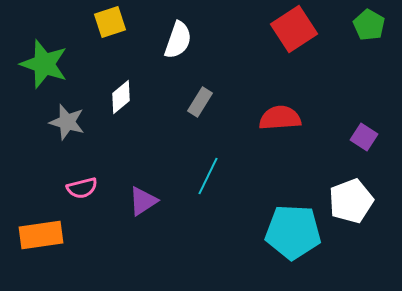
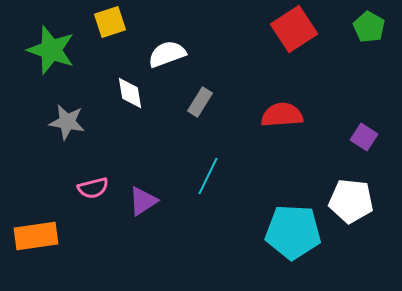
green pentagon: moved 2 px down
white semicircle: moved 11 px left, 14 px down; rotated 129 degrees counterclockwise
green star: moved 7 px right, 14 px up
white diamond: moved 9 px right, 4 px up; rotated 60 degrees counterclockwise
red semicircle: moved 2 px right, 3 px up
gray star: rotated 6 degrees counterclockwise
pink semicircle: moved 11 px right
white pentagon: rotated 27 degrees clockwise
orange rectangle: moved 5 px left, 1 px down
